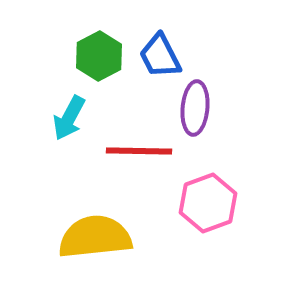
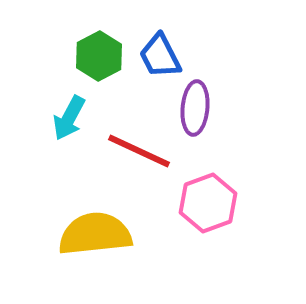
red line: rotated 24 degrees clockwise
yellow semicircle: moved 3 px up
